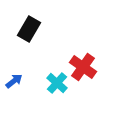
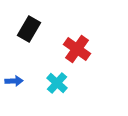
red cross: moved 6 px left, 18 px up
blue arrow: rotated 36 degrees clockwise
